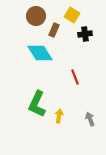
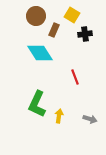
gray arrow: rotated 128 degrees clockwise
